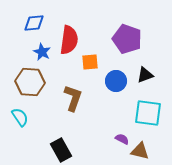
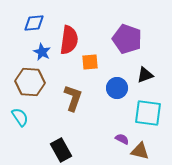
blue circle: moved 1 px right, 7 px down
